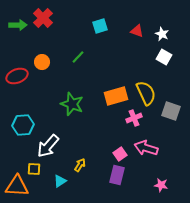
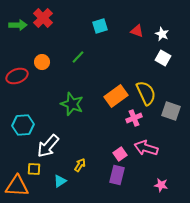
white square: moved 1 px left, 1 px down
orange rectangle: rotated 20 degrees counterclockwise
